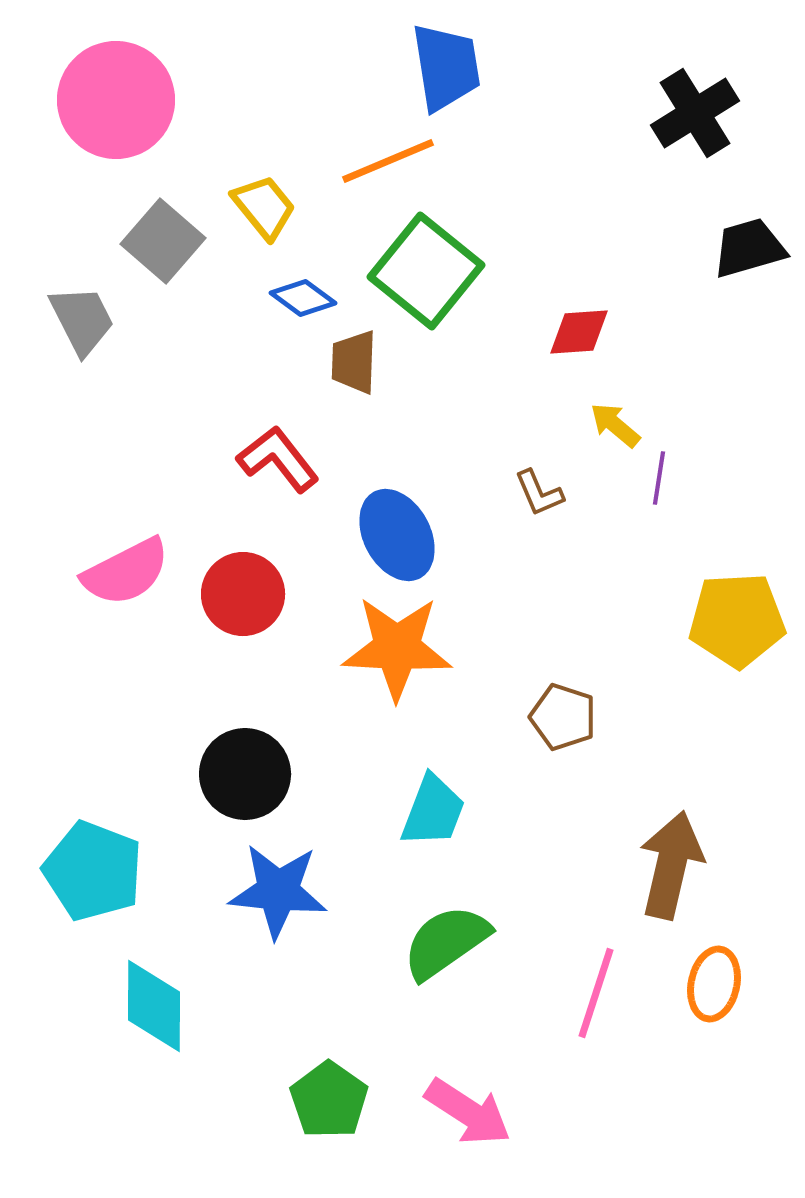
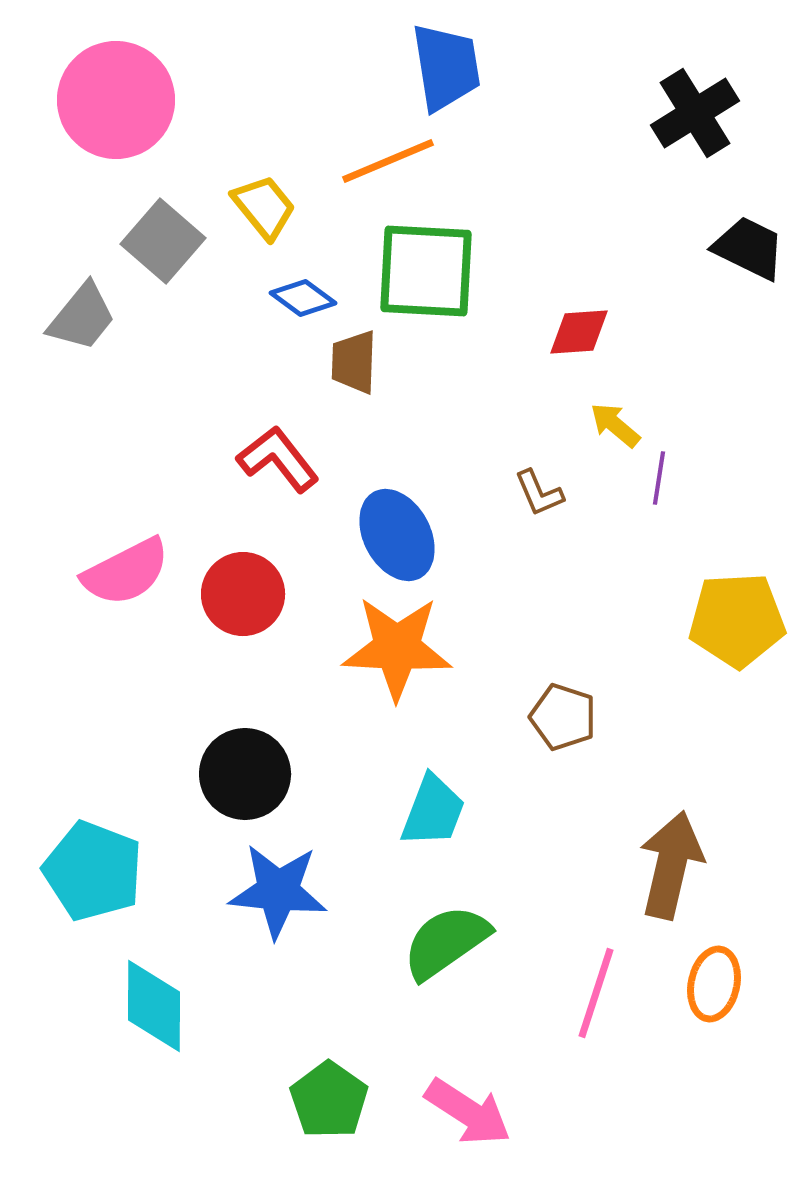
black trapezoid: rotated 42 degrees clockwise
green square: rotated 36 degrees counterclockwise
gray trapezoid: moved 3 px up; rotated 66 degrees clockwise
